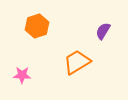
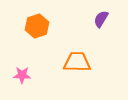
purple semicircle: moved 2 px left, 12 px up
orange trapezoid: rotated 32 degrees clockwise
